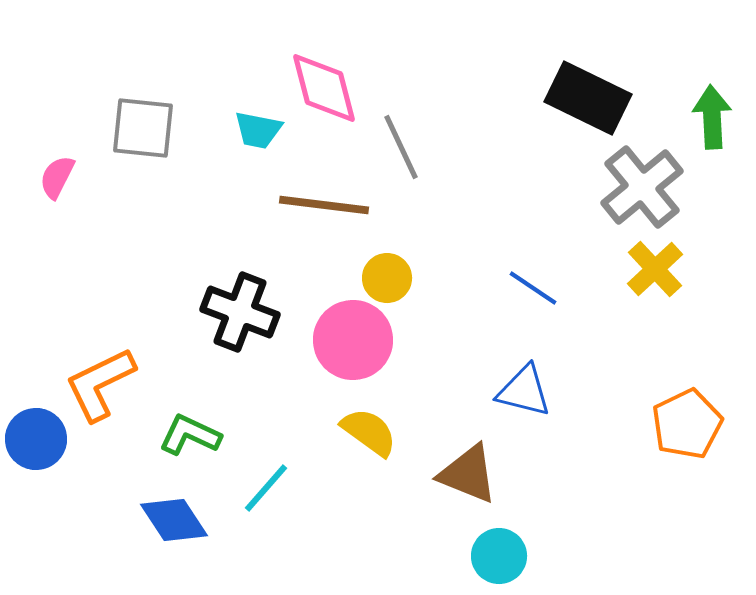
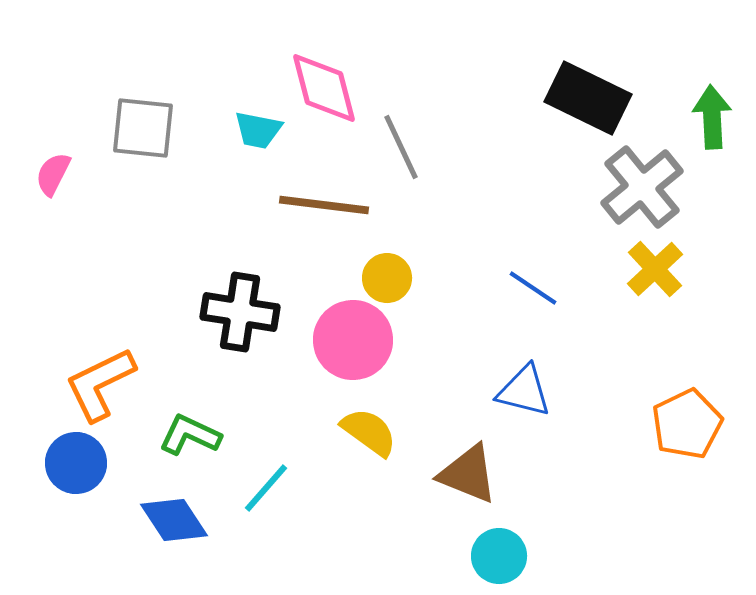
pink semicircle: moved 4 px left, 3 px up
black cross: rotated 12 degrees counterclockwise
blue circle: moved 40 px right, 24 px down
